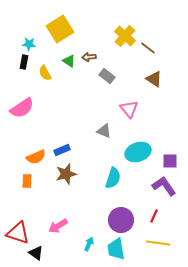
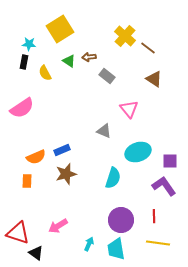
red line: rotated 24 degrees counterclockwise
